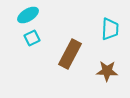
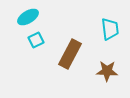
cyan ellipse: moved 2 px down
cyan trapezoid: rotated 10 degrees counterclockwise
cyan square: moved 4 px right, 2 px down
